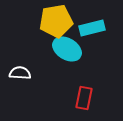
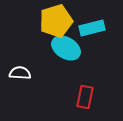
yellow pentagon: rotated 8 degrees counterclockwise
cyan ellipse: moved 1 px left, 1 px up
red rectangle: moved 1 px right, 1 px up
